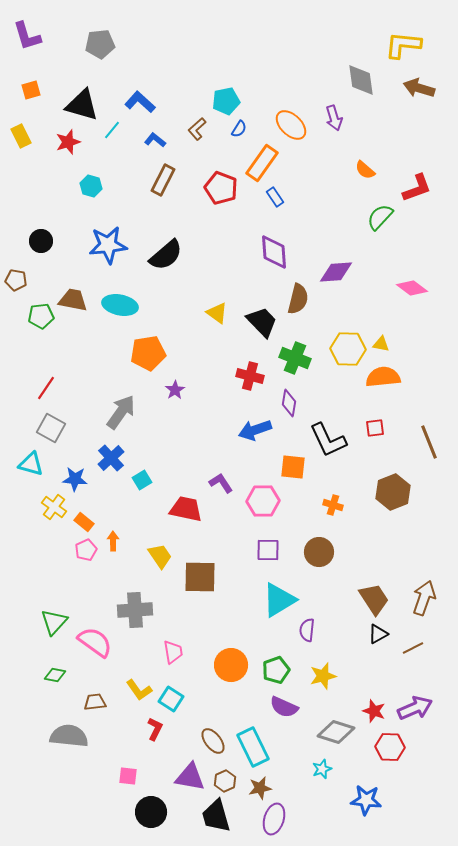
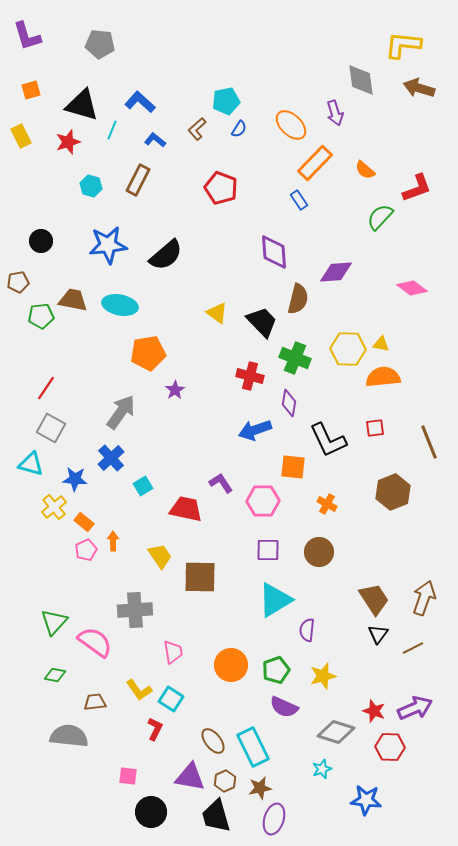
gray pentagon at (100, 44): rotated 12 degrees clockwise
purple arrow at (334, 118): moved 1 px right, 5 px up
cyan line at (112, 130): rotated 18 degrees counterclockwise
orange rectangle at (262, 163): moved 53 px right; rotated 9 degrees clockwise
brown rectangle at (163, 180): moved 25 px left
blue rectangle at (275, 197): moved 24 px right, 3 px down
brown pentagon at (16, 280): moved 2 px right, 2 px down; rotated 20 degrees counterclockwise
cyan square at (142, 480): moved 1 px right, 6 px down
orange cross at (333, 505): moved 6 px left, 1 px up; rotated 12 degrees clockwise
yellow cross at (54, 507): rotated 15 degrees clockwise
cyan triangle at (279, 600): moved 4 px left
black triangle at (378, 634): rotated 25 degrees counterclockwise
